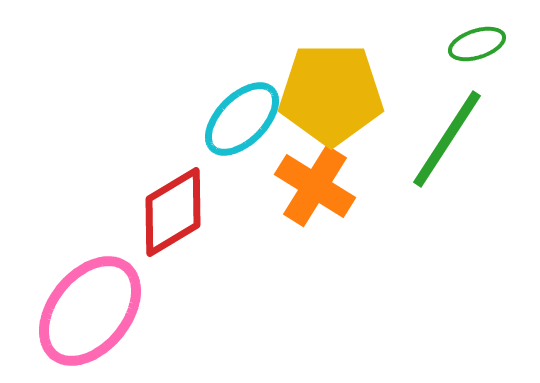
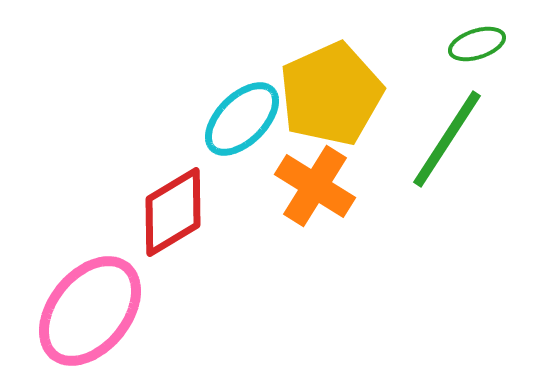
yellow pentagon: rotated 24 degrees counterclockwise
